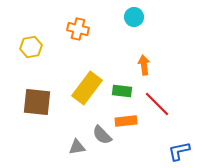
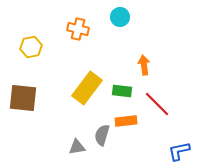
cyan circle: moved 14 px left
brown square: moved 14 px left, 4 px up
gray semicircle: rotated 60 degrees clockwise
